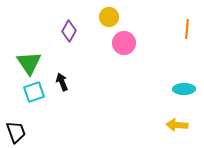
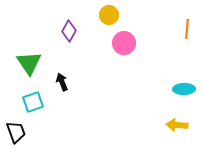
yellow circle: moved 2 px up
cyan square: moved 1 px left, 10 px down
